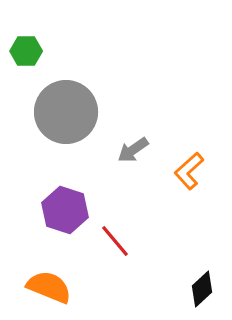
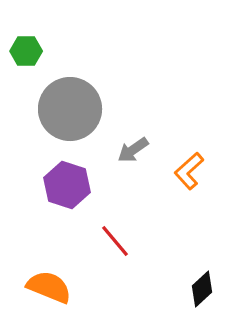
gray circle: moved 4 px right, 3 px up
purple hexagon: moved 2 px right, 25 px up
